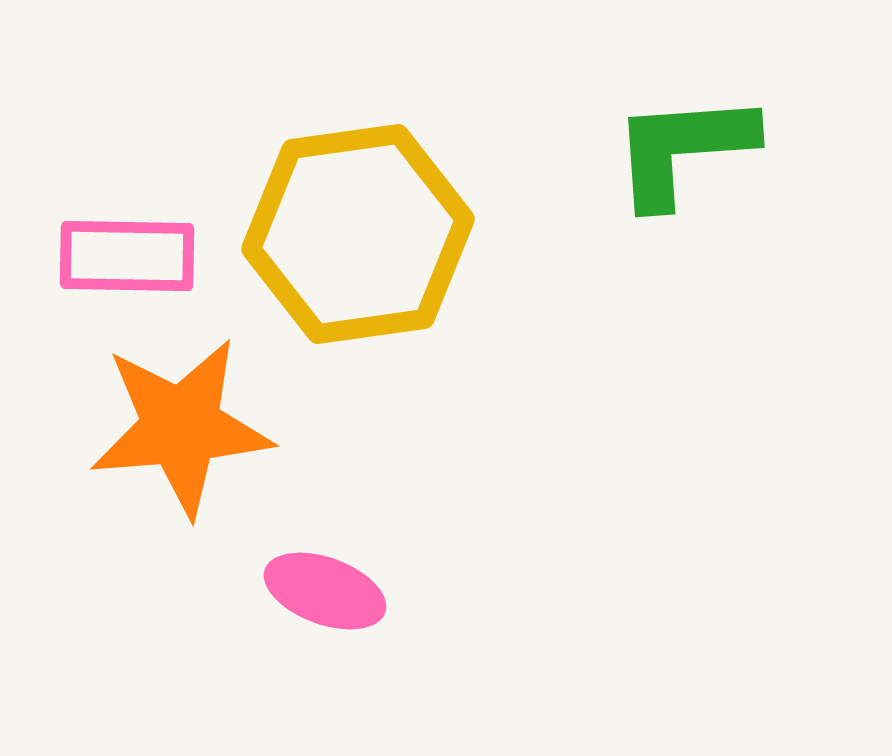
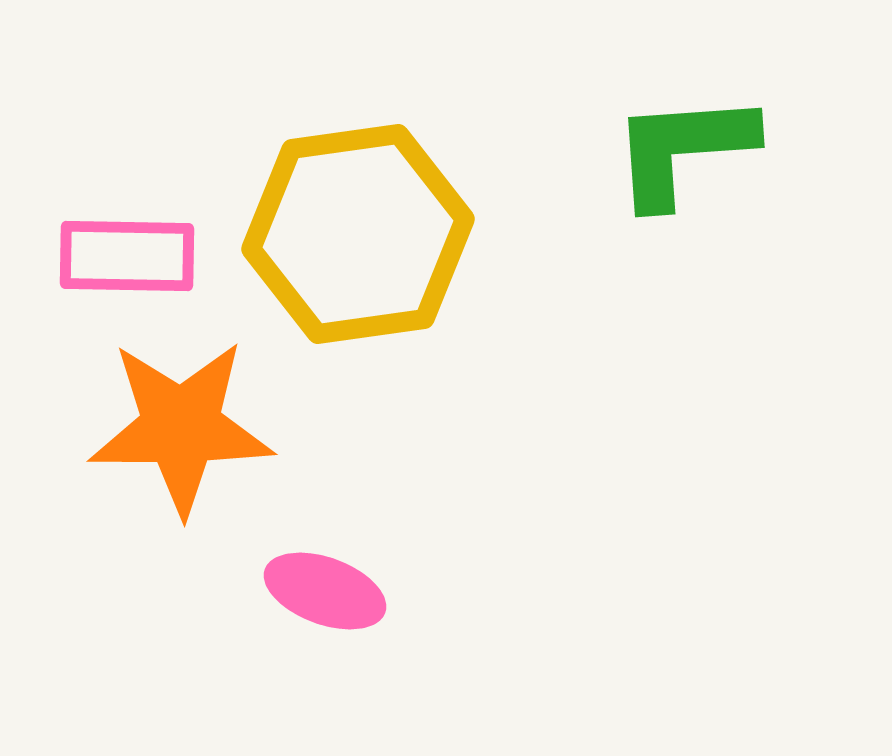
orange star: rotated 5 degrees clockwise
